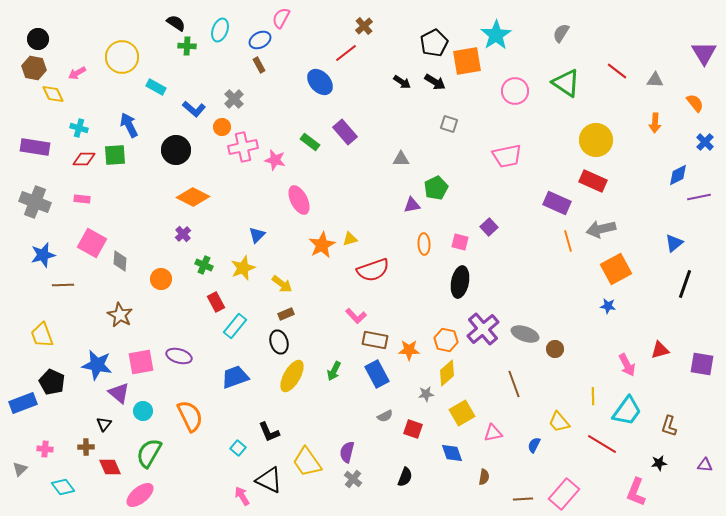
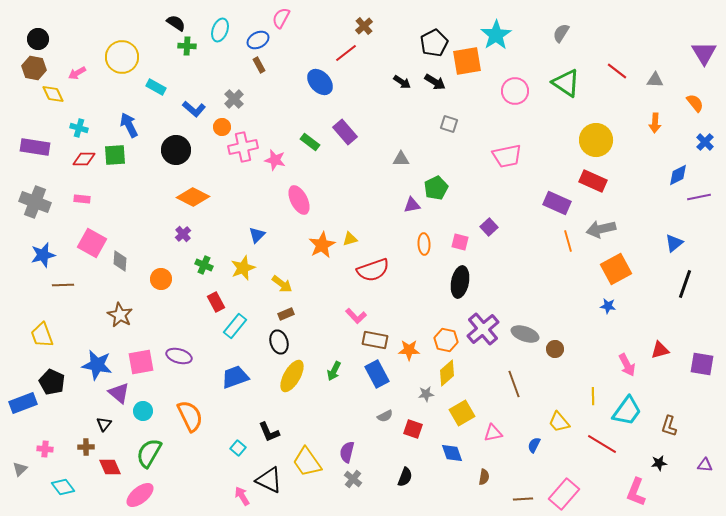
blue ellipse at (260, 40): moved 2 px left
